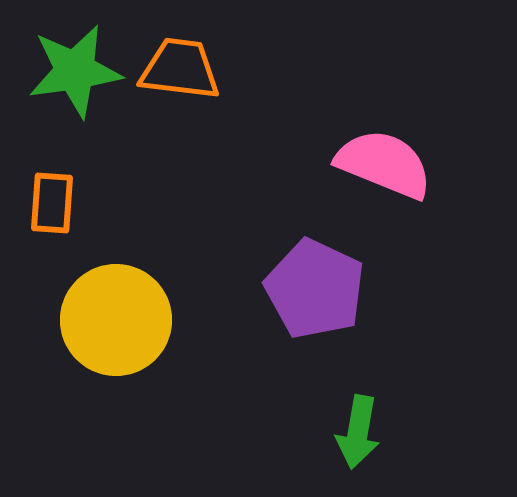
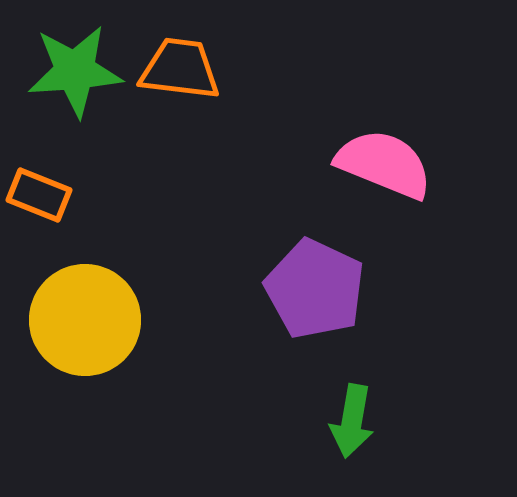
green star: rotated 4 degrees clockwise
orange rectangle: moved 13 px left, 8 px up; rotated 72 degrees counterclockwise
yellow circle: moved 31 px left
green arrow: moved 6 px left, 11 px up
